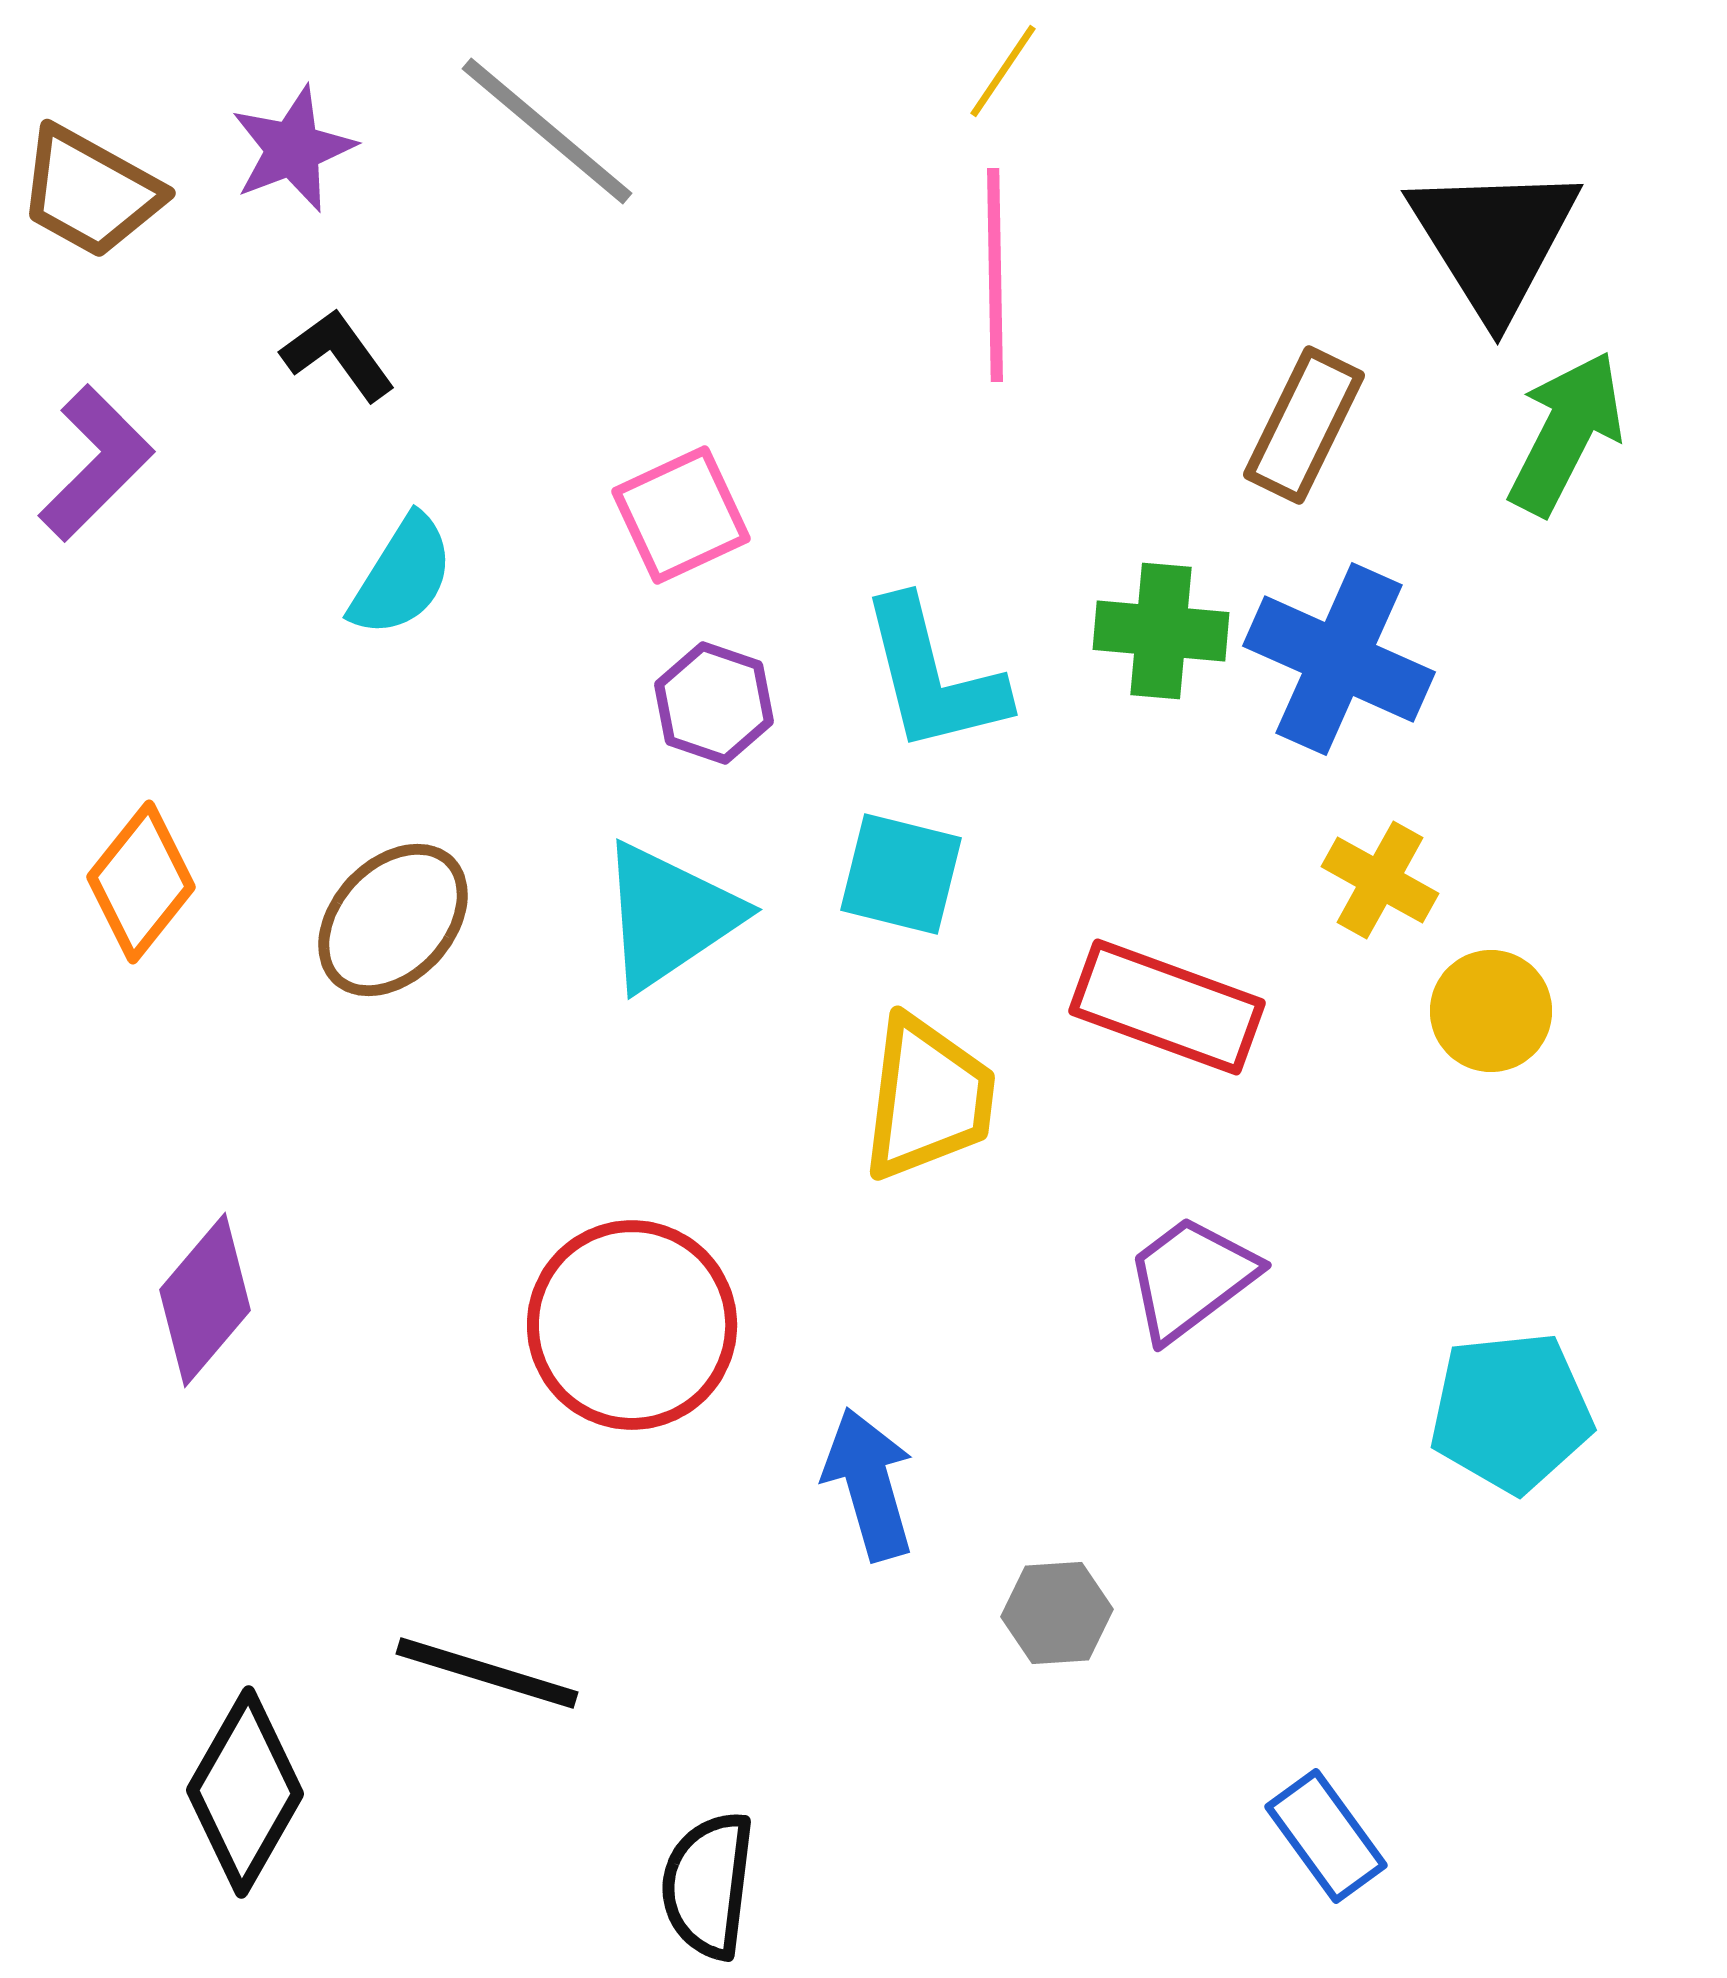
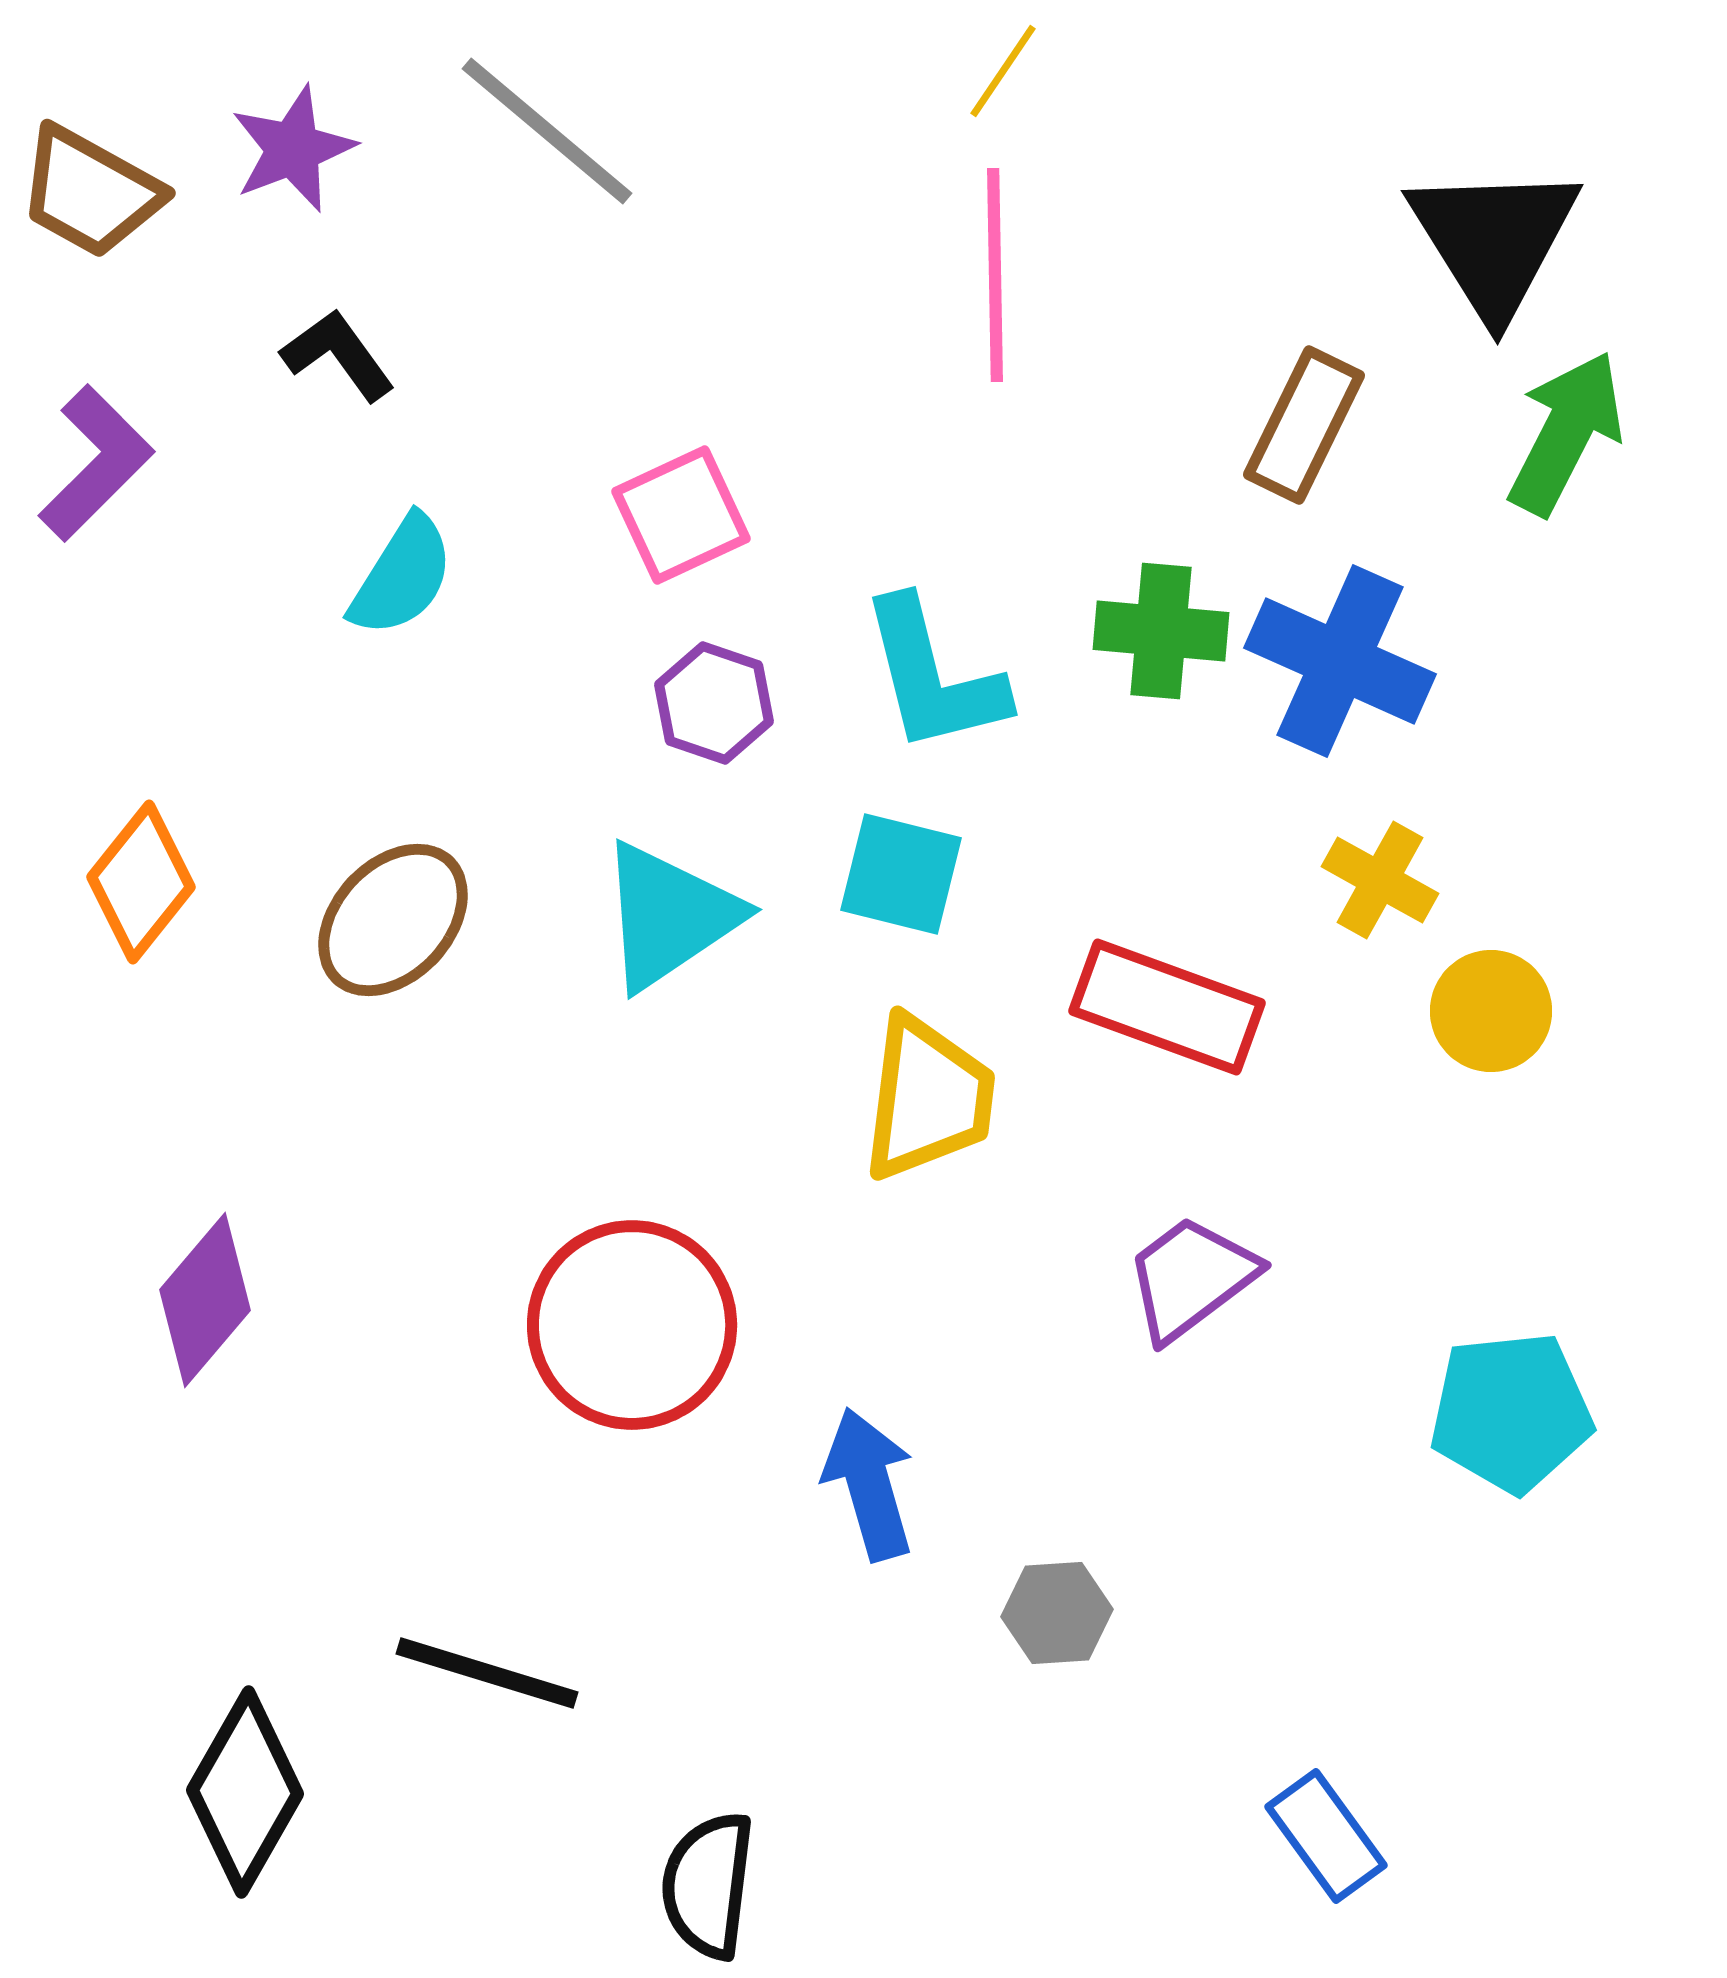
blue cross: moved 1 px right, 2 px down
